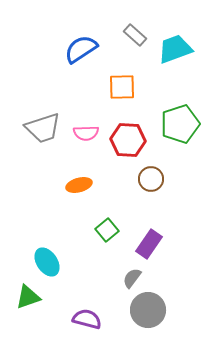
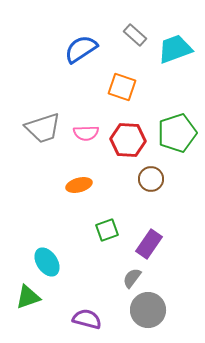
orange square: rotated 20 degrees clockwise
green pentagon: moved 3 px left, 9 px down
green square: rotated 20 degrees clockwise
